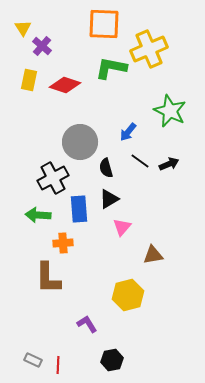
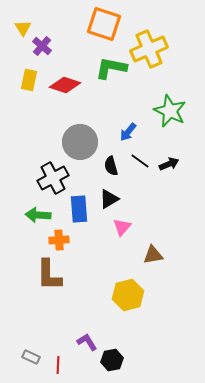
orange square: rotated 16 degrees clockwise
black semicircle: moved 5 px right, 2 px up
orange cross: moved 4 px left, 3 px up
brown L-shape: moved 1 px right, 3 px up
purple L-shape: moved 18 px down
gray rectangle: moved 2 px left, 3 px up
